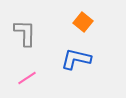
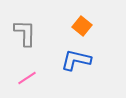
orange square: moved 1 px left, 4 px down
blue L-shape: moved 1 px down
